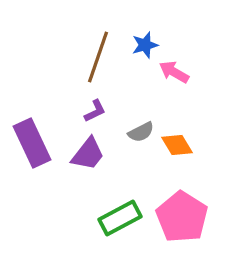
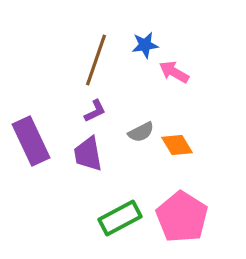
blue star: rotated 8 degrees clockwise
brown line: moved 2 px left, 3 px down
purple rectangle: moved 1 px left, 2 px up
purple trapezoid: rotated 132 degrees clockwise
